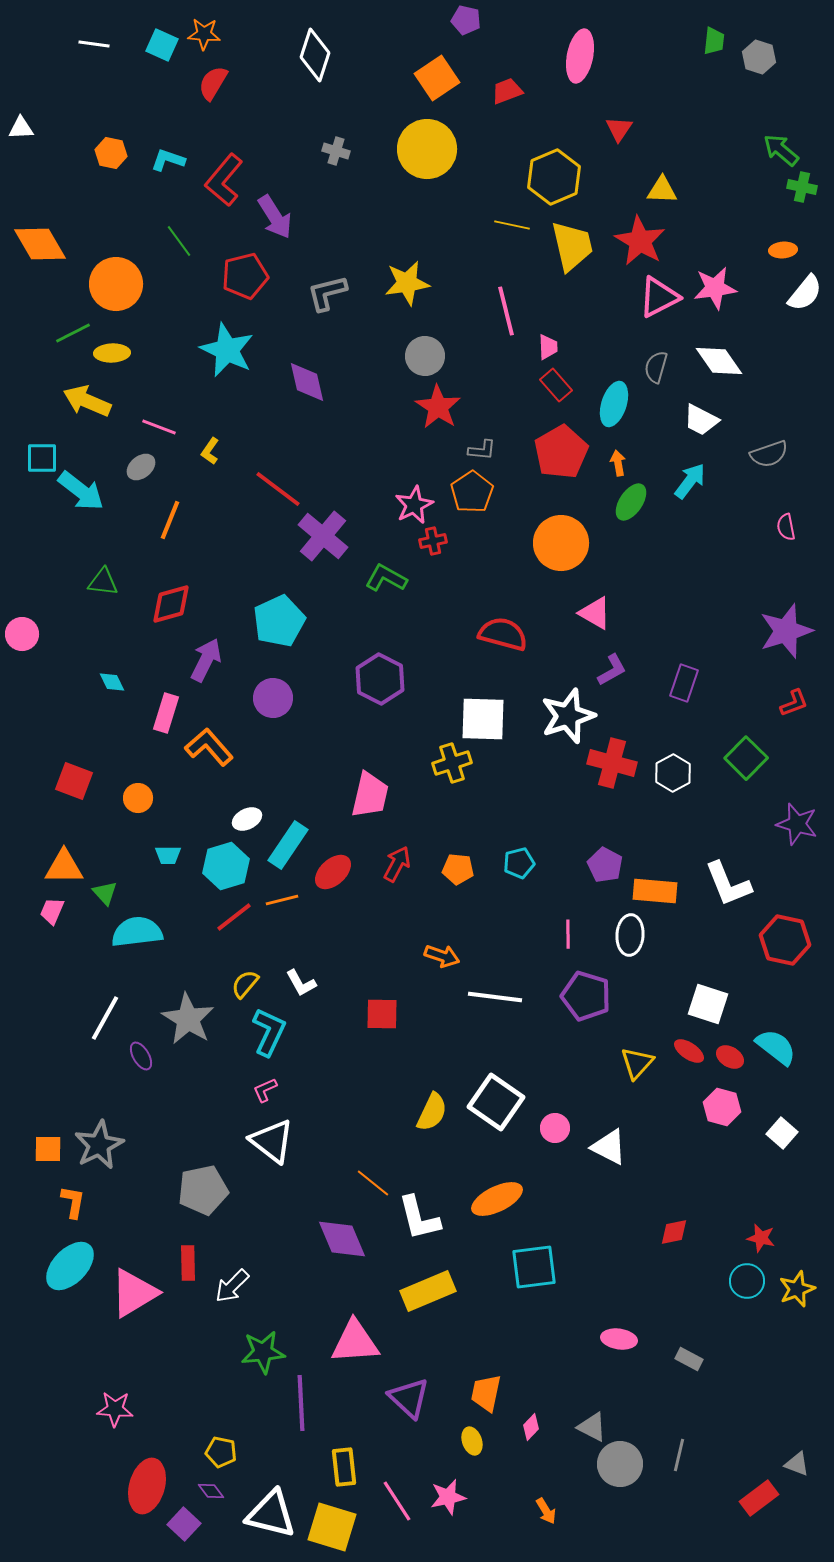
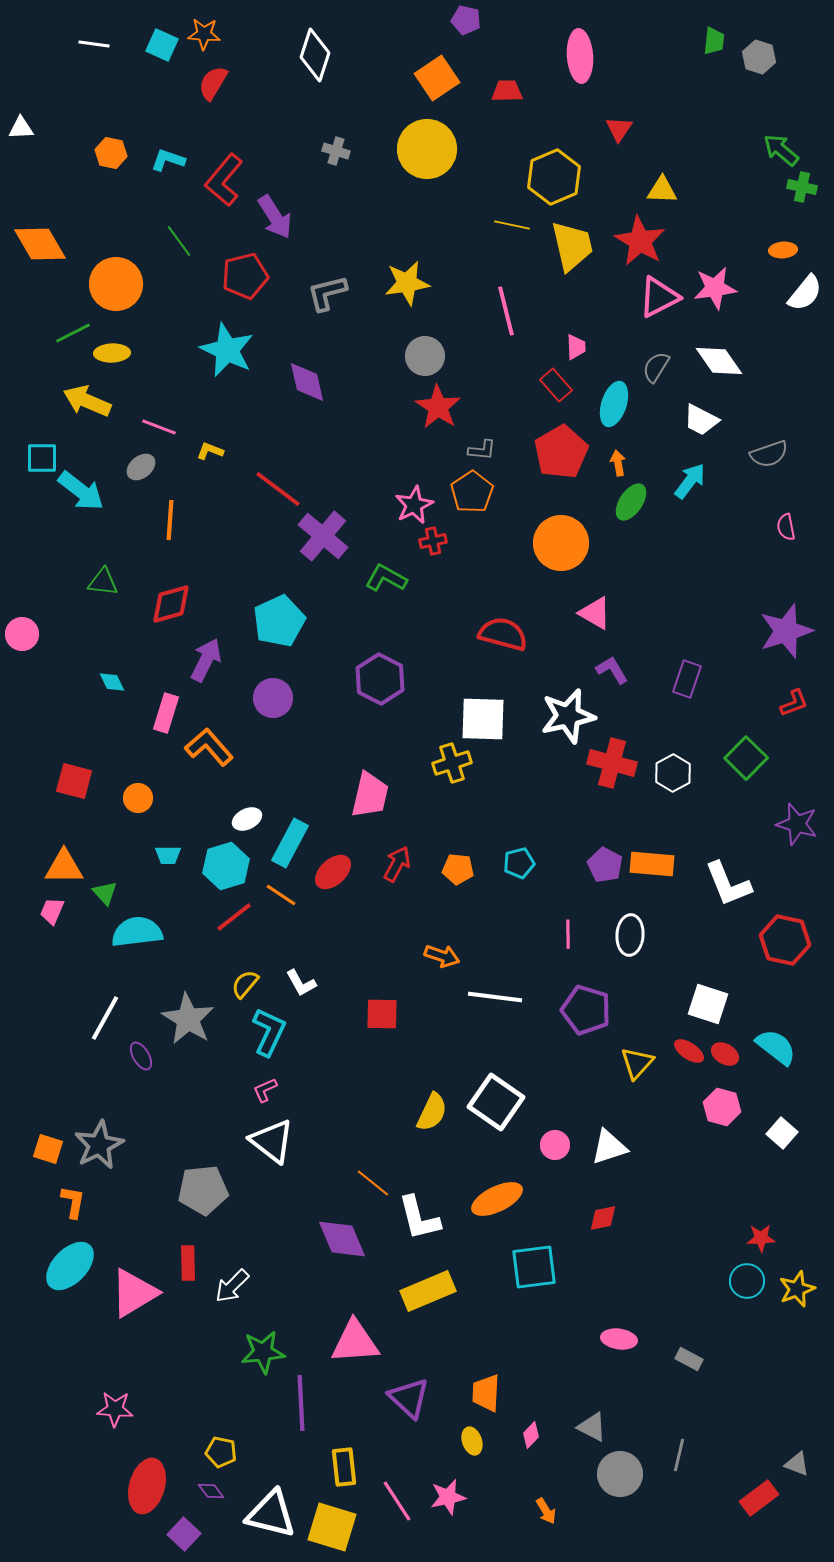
pink ellipse at (580, 56): rotated 15 degrees counterclockwise
red trapezoid at (507, 91): rotated 20 degrees clockwise
pink trapezoid at (548, 347): moved 28 px right
gray semicircle at (656, 367): rotated 16 degrees clockwise
yellow L-shape at (210, 451): rotated 76 degrees clockwise
orange line at (170, 520): rotated 18 degrees counterclockwise
purple L-shape at (612, 670): rotated 92 degrees counterclockwise
purple rectangle at (684, 683): moved 3 px right, 4 px up
white star at (568, 716): rotated 6 degrees clockwise
red square at (74, 781): rotated 6 degrees counterclockwise
cyan rectangle at (288, 845): moved 2 px right, 2 px up; rotated 6 degrees counterclockwise
orange rectangle at (655, 891): moved 3 px left, 27 px up
orange line at (282, 900): moved 1 px left, 5 px up; rotated 48 degrees clockwise
purple pentagon at (586, 996): moved 14 px down
red ellipse at (730, 1057): moved 5 px left, 3 px up
pink circle at (555, 1128): moved 17 px down
white triangle at (609, 1147): rotated 45 degrees counterclockwise
orange square at (48, 1149): rotated 16 degrees clockwise
gray pentagon at (203, 1190): rotated 6 degrees clockwise
red diamond at (674, 1232): moved 71 px left, 14 px up
red star at (761, 1238): rotated 16 degrees counterclockwise
orange trapezoid at (486, 1393): rotated 9 degrees counterclockwise
pink diamond at (531, 1427): moved 8 px down
gray circle at (620, 1464): moved 10 px down
purple square at (184, 1524): moved 10 px down
